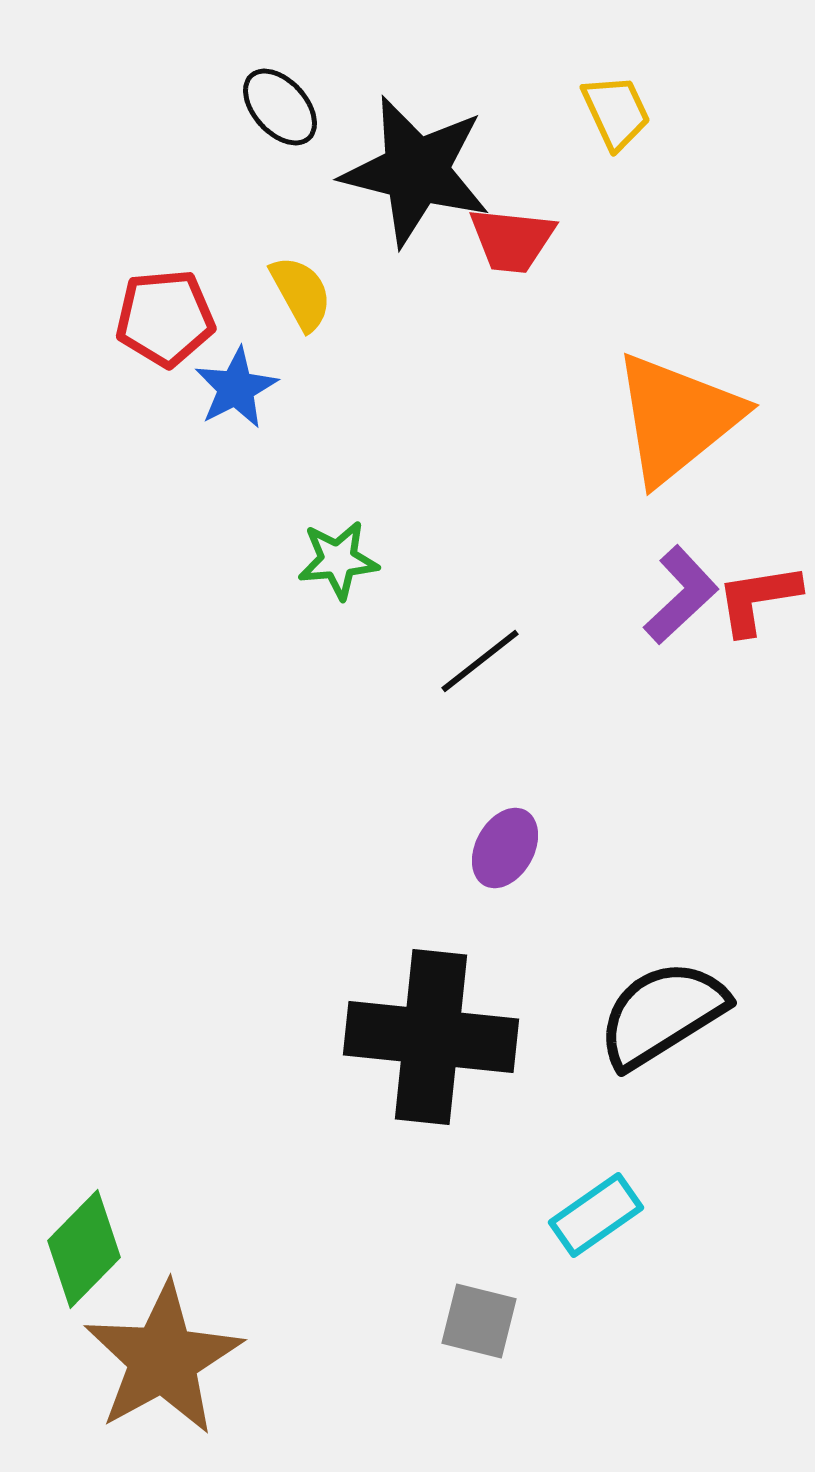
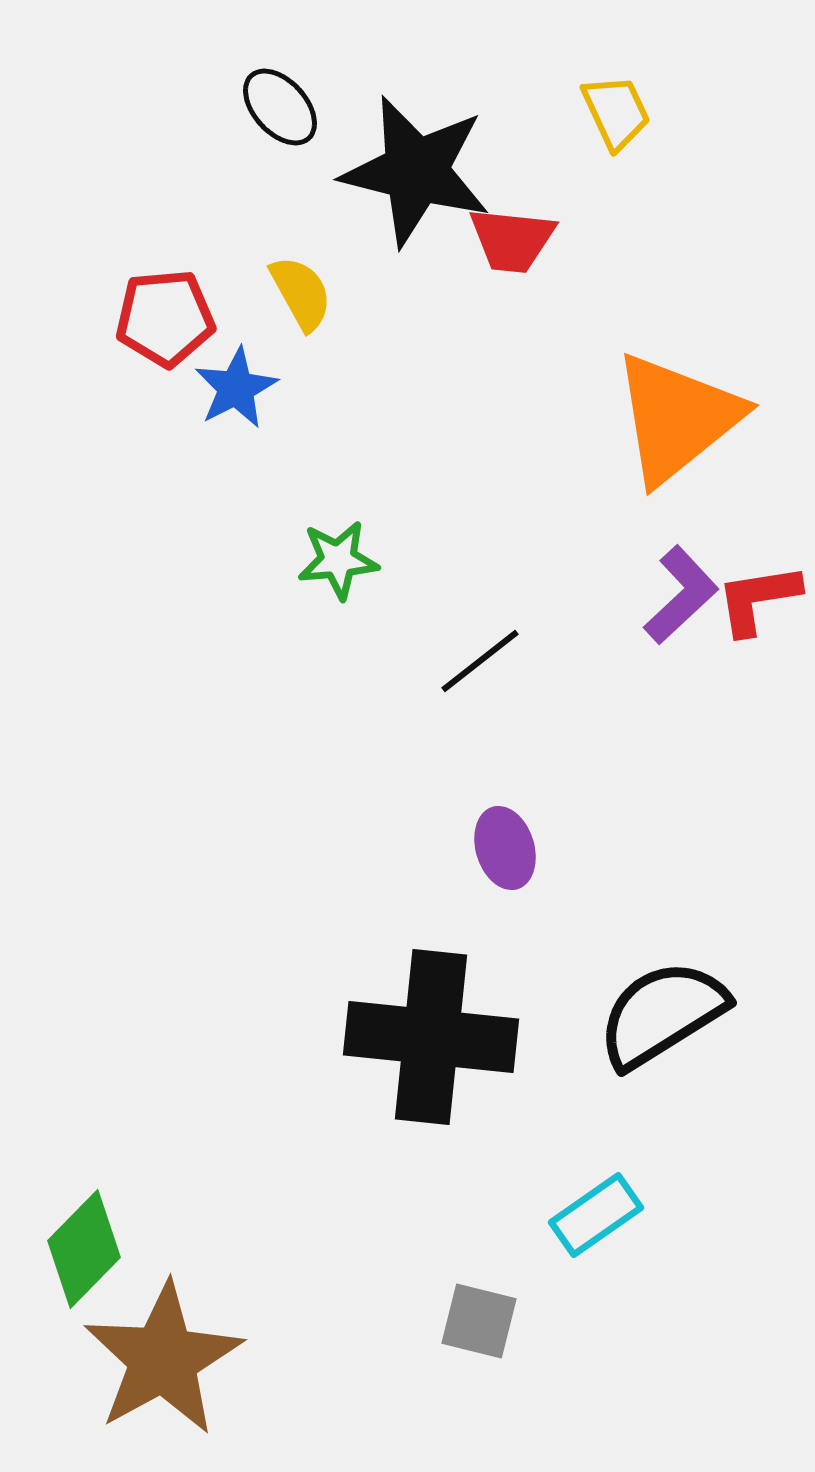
purple ellipse: rotated 46 degrees counterclockwise
